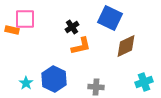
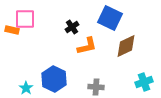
orange L-shape: moved 6 px right
cyan star: moved 5 px down
